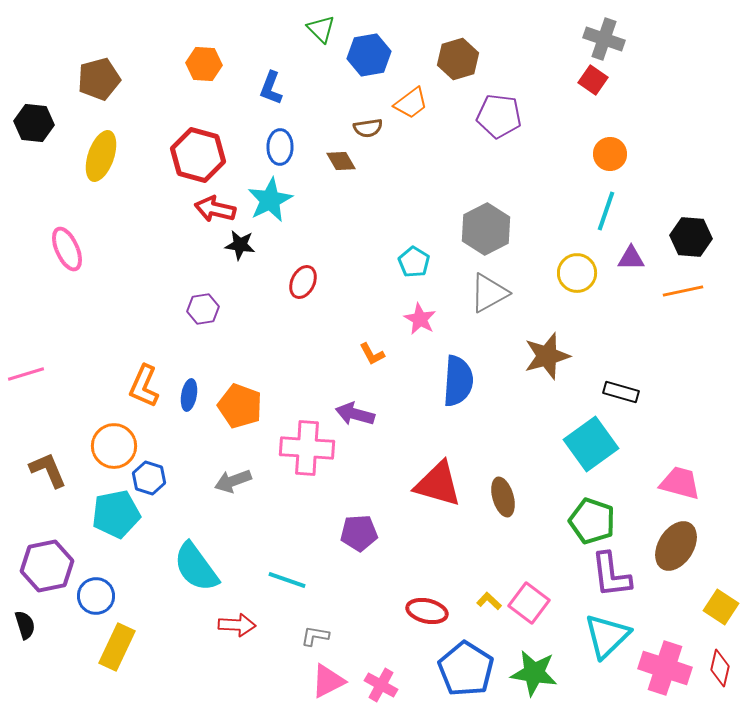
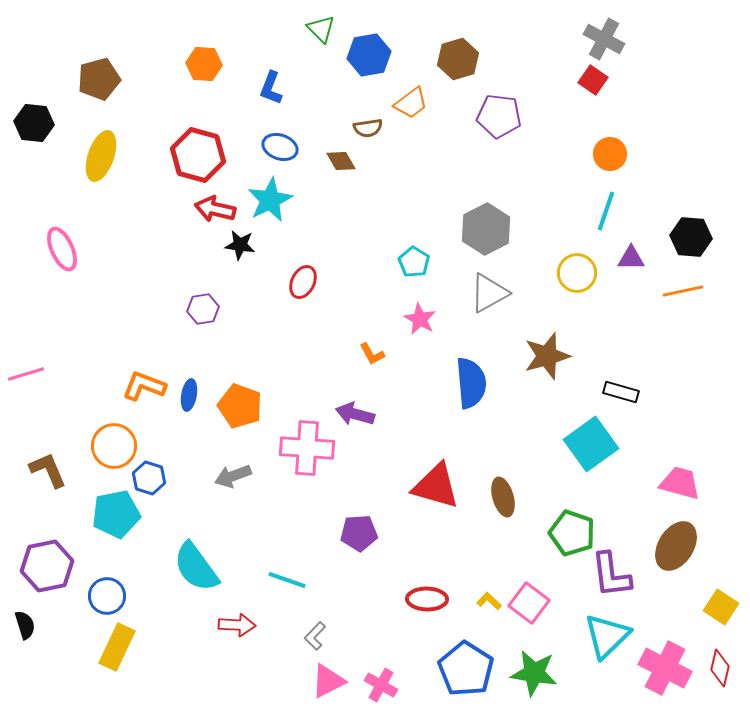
gray cross at (604, 39): rotated 9 degrees clockwise
blue ellipse at (280, 147): rotated 72 degrees counterclockwise
pink ellipse at (67, 249): moved 5 px left
blue semicircle at (458, 381): moved 13 px right, 2 px down; rotated 9 degrees counterclockwise
orange L-shape at (144, 386): rotated 87 degrees clockwise
gray arrow at (233, 481): moved 5 px up
red triangle at (438, 484): moved 2 px left, 2 px down
green pentagon at (592, 521): moved 20 px left, 12 px down
blue circle at (96, 596): moved 11 px right
red ellipse at (427, 611): moved 12 px up; rotated 12 degrees counterclockwise
gray L-shape at (315, 636): rotated 56 degrees counterclockwise
pink cross at (665, 668): rotated 9 degrees clockwise
